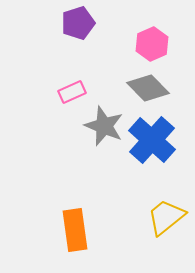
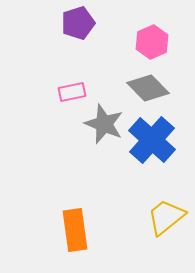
pink hexagon: moved 2 px up
pink rectangle: rotated 12 degrees clockwise
gray star: moved 2 px up
